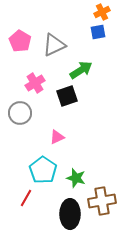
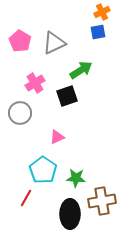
gray triangle: moved 2 px up
green star: rotated 12 degrees counterclockwise
